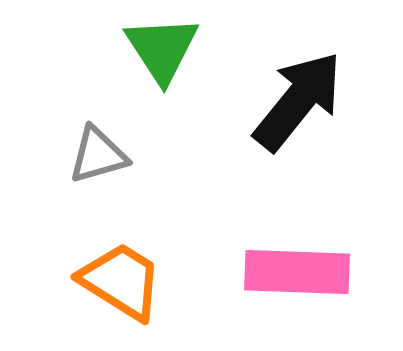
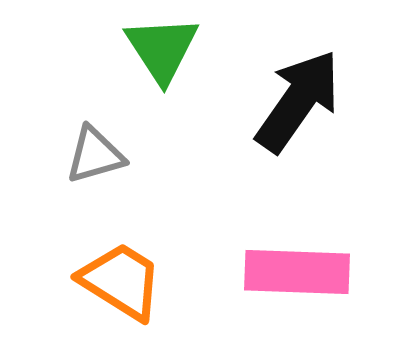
black arrow: rotated 4 degrees counterclockwise
gray triangle: moved 3 px left
